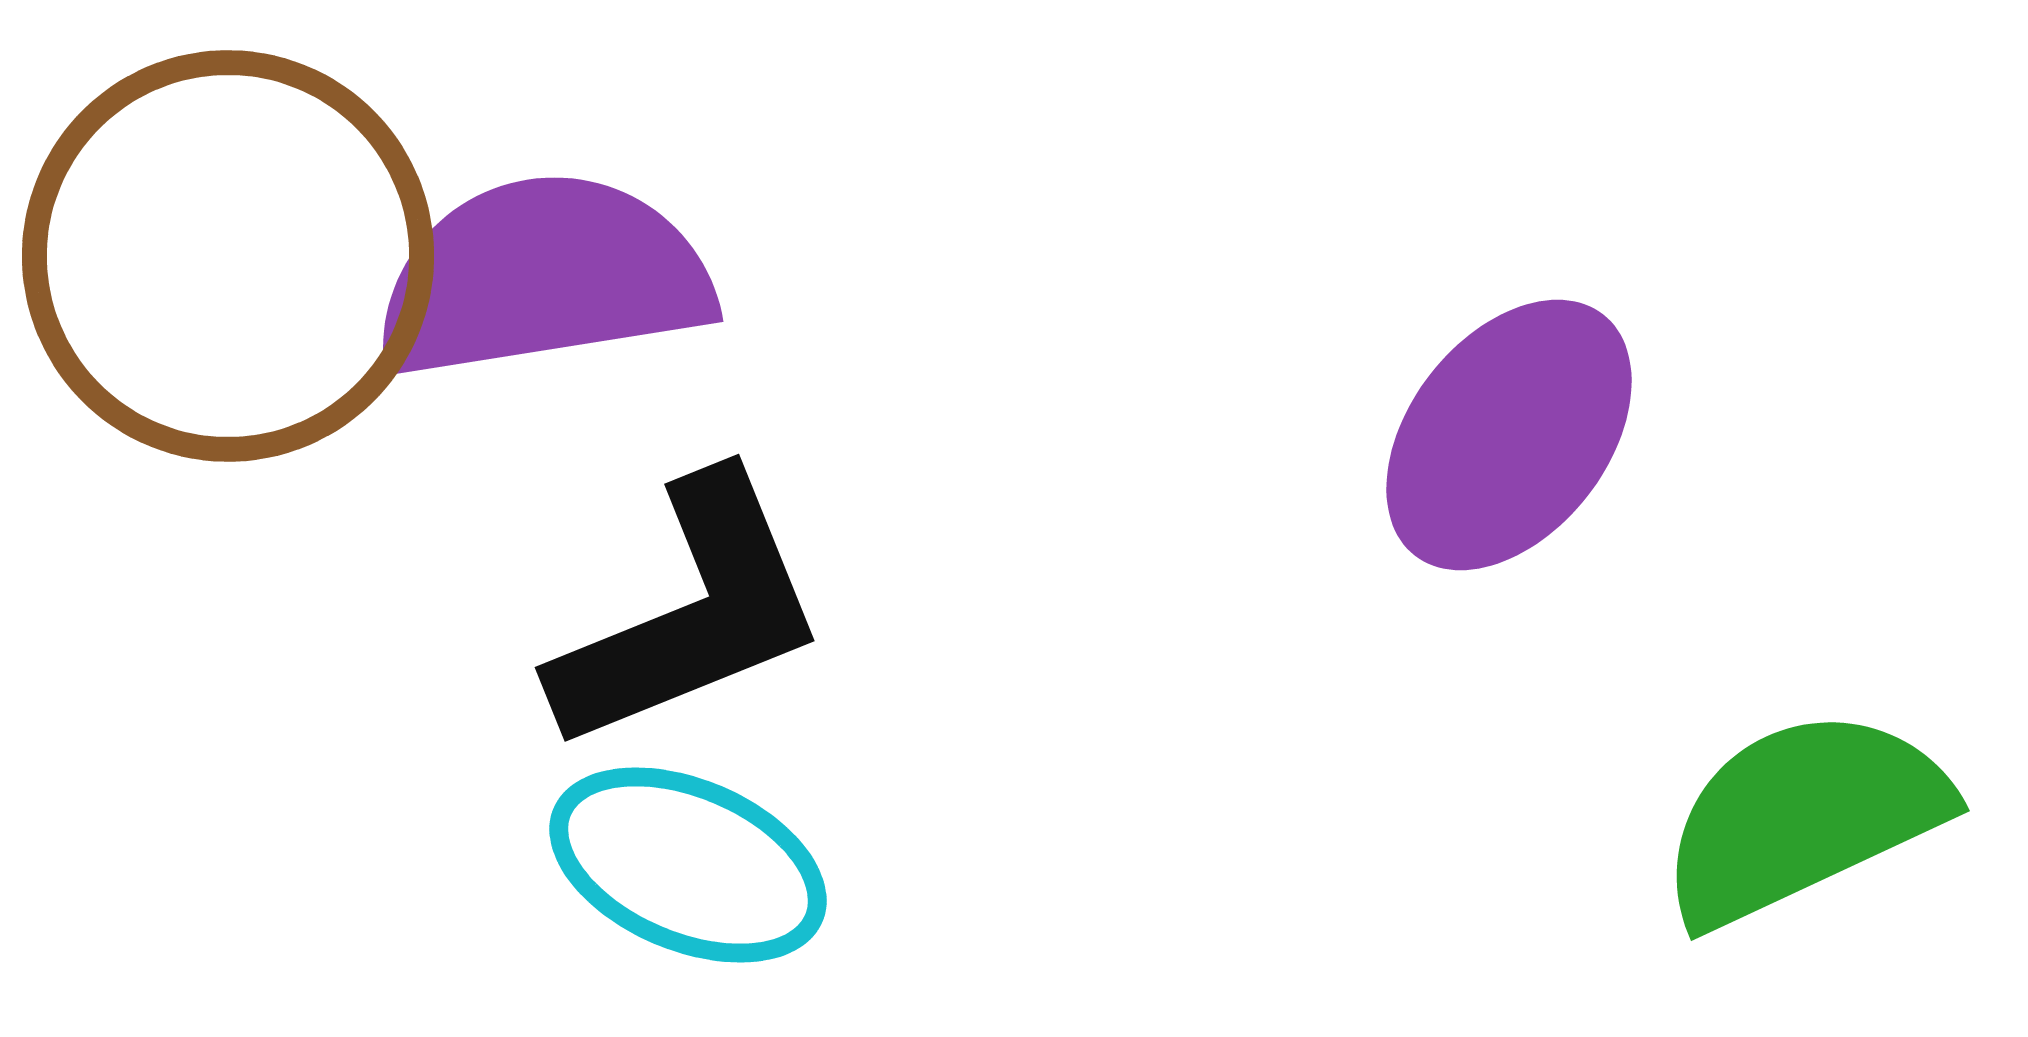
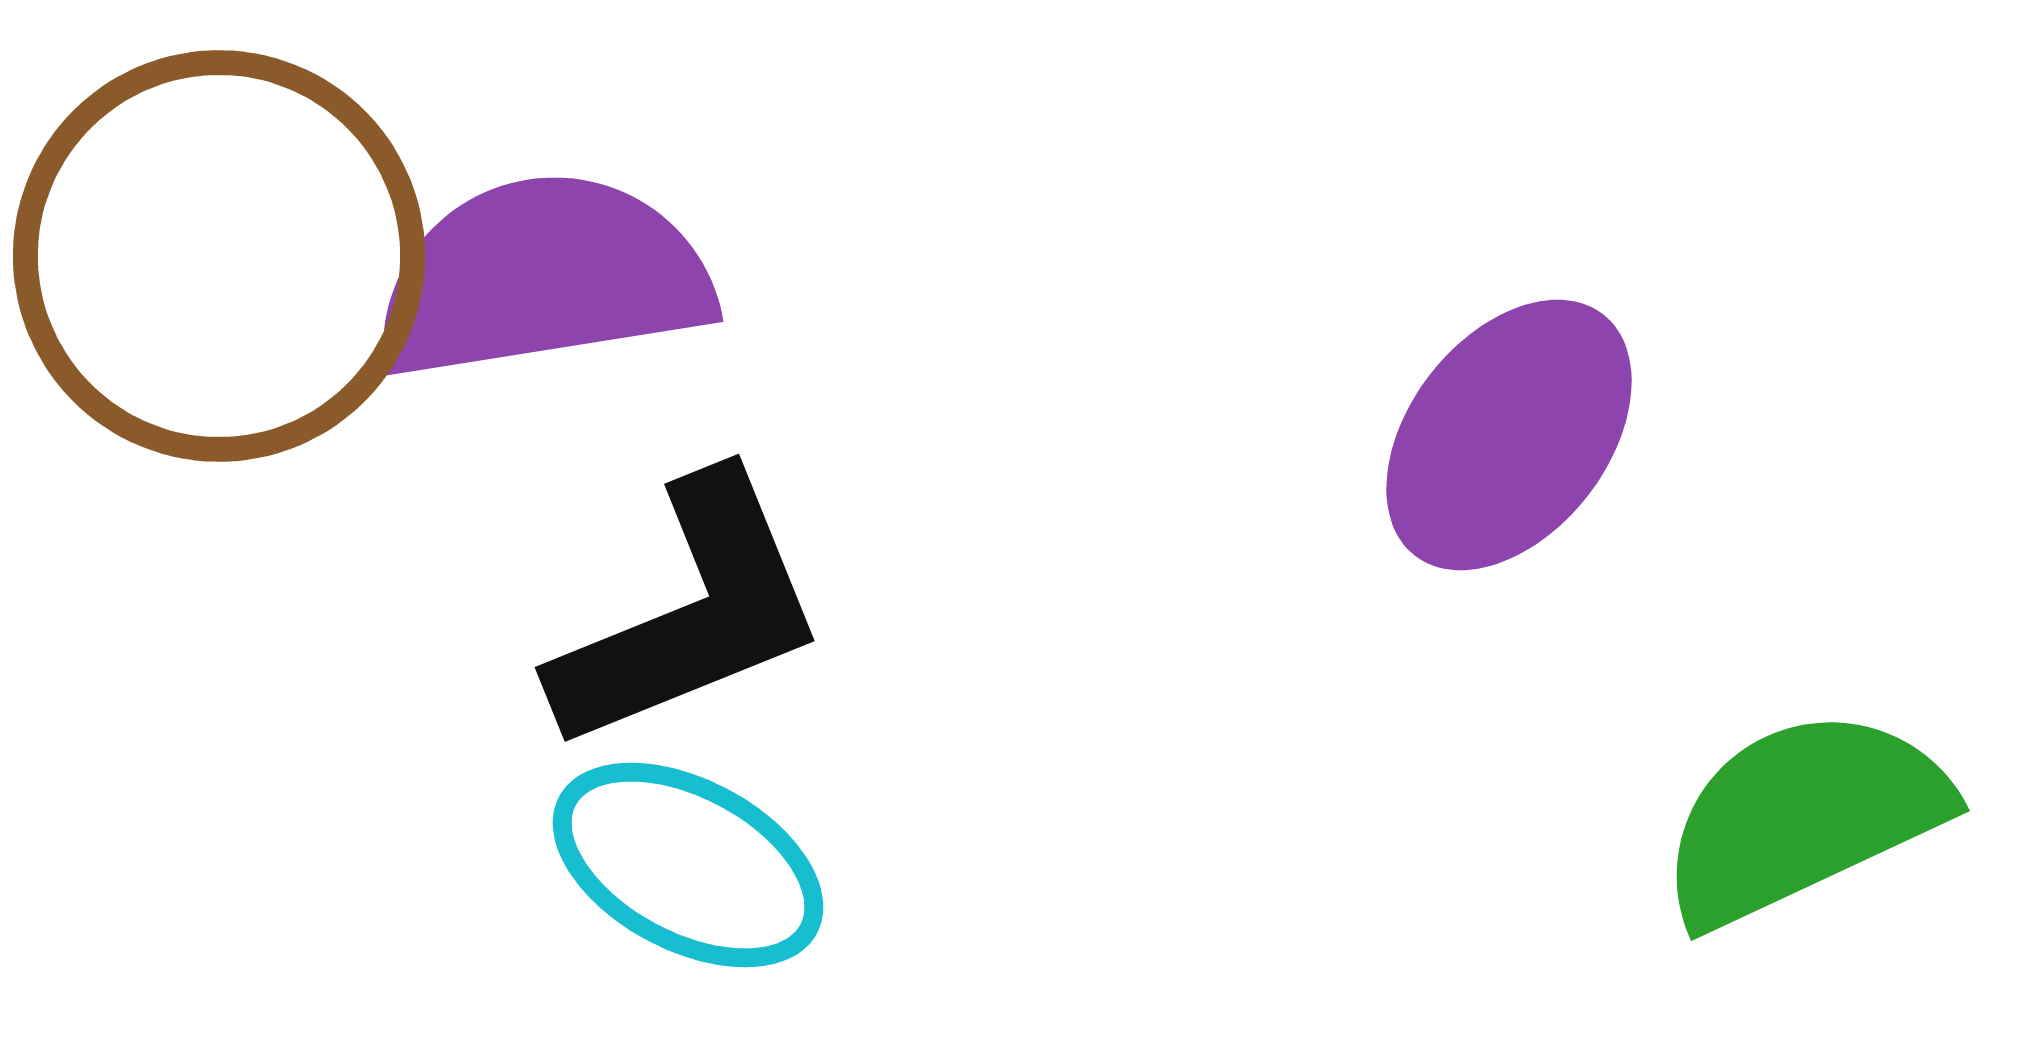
brown circle: moved 9 px left
cyan ellipse: rotated 5 degrees clockwise
